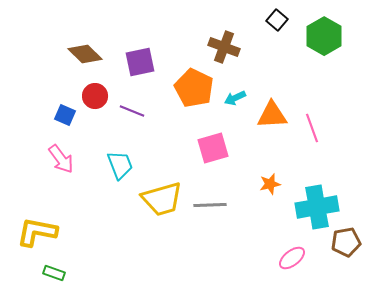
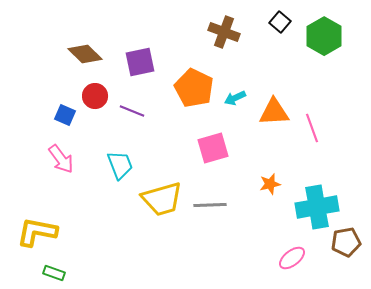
black square: moved 3 px right, 2 px down
brown cross: moved 15 px up
orange triangle: moved 2 px right, 3 px up
